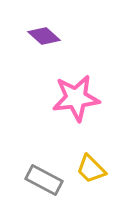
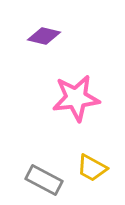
purple diamond: rotated 28 degrees counterclockwise
yellow trapezoid: moved 1 px right, 1 px up; rotated 16 degrees counterclockwise
